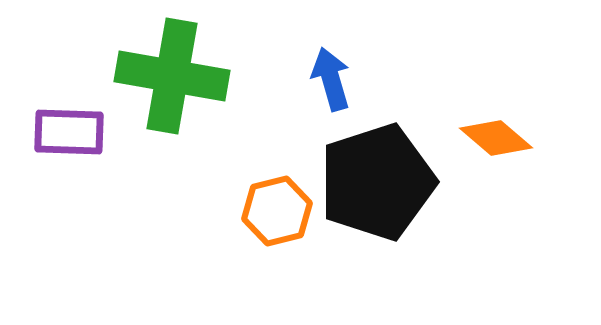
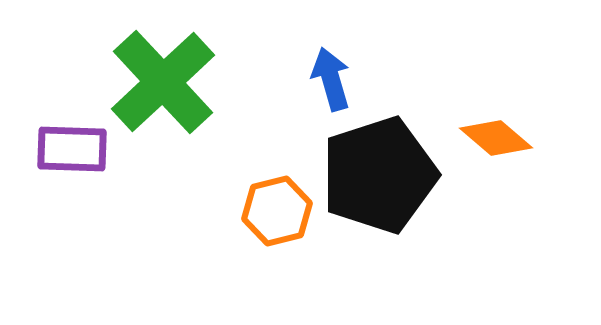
green cross: moved 9 px left, 6 px down; rotated 37 degrees clockwise
purple rectangle: moved 3 px right, 17 px down
black pentagon: moved 2 px right, 7 px up
